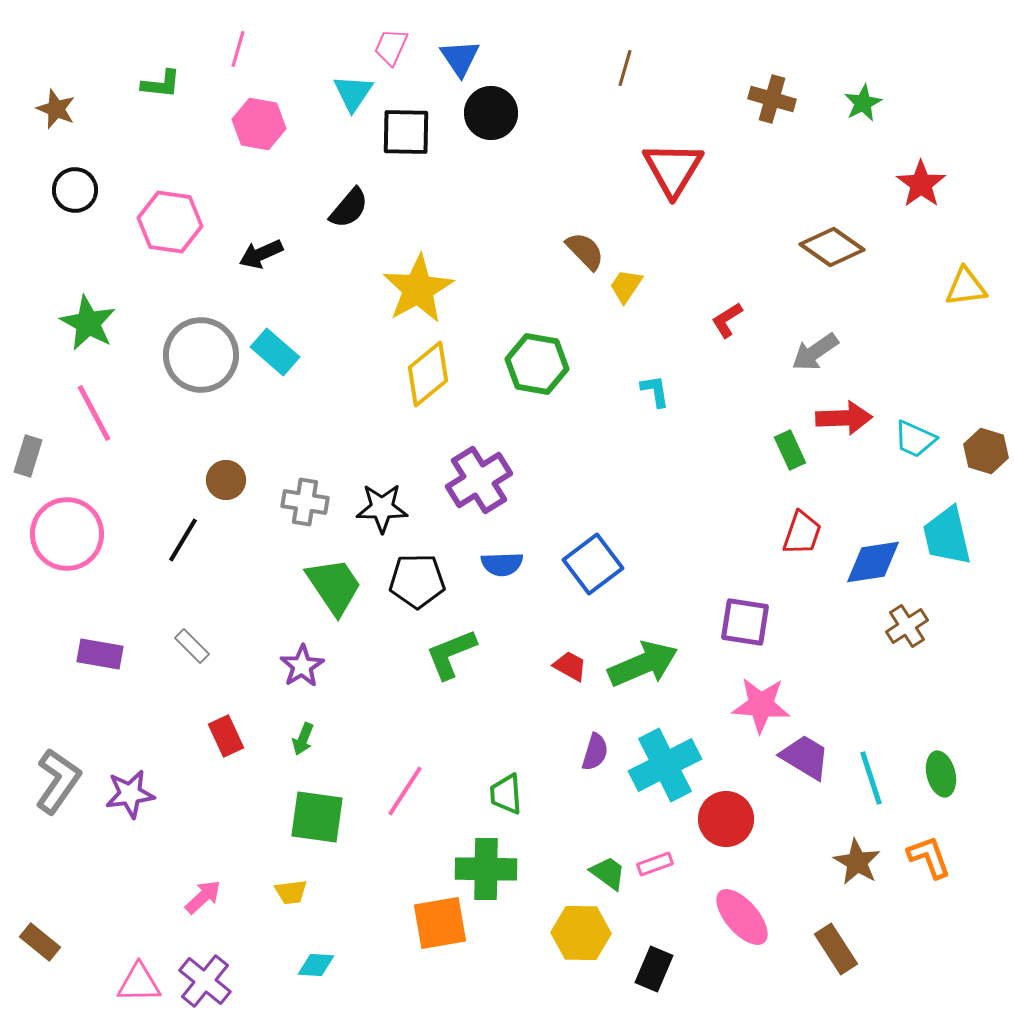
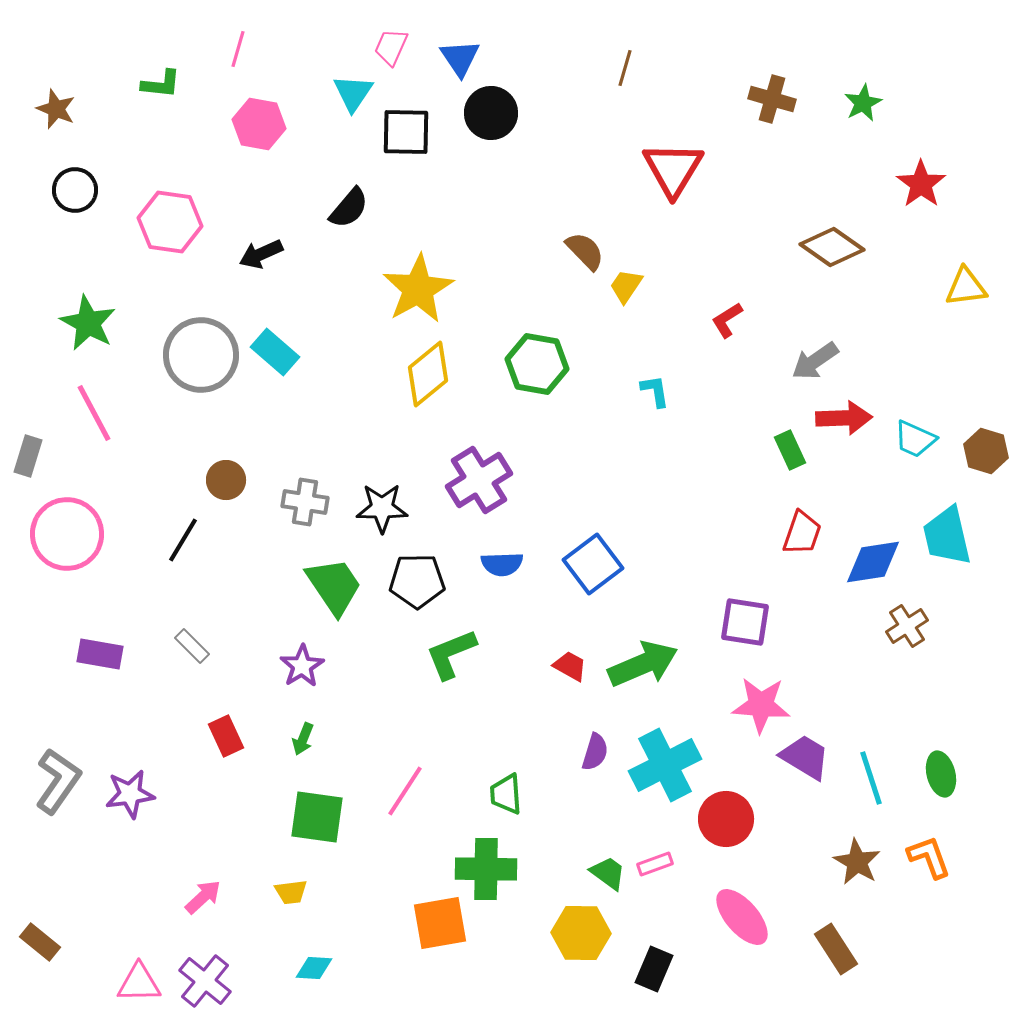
gray arrow at (815, 352): moved 9 px down
cyan diamond at (316, 965): moved 2 px left, 3 px down
